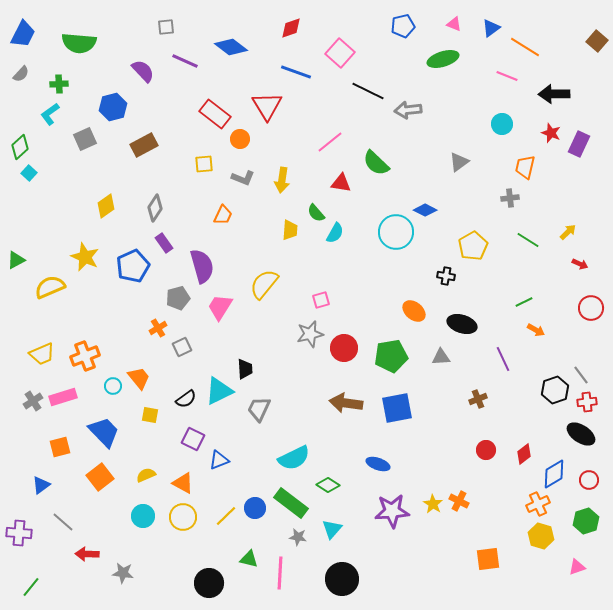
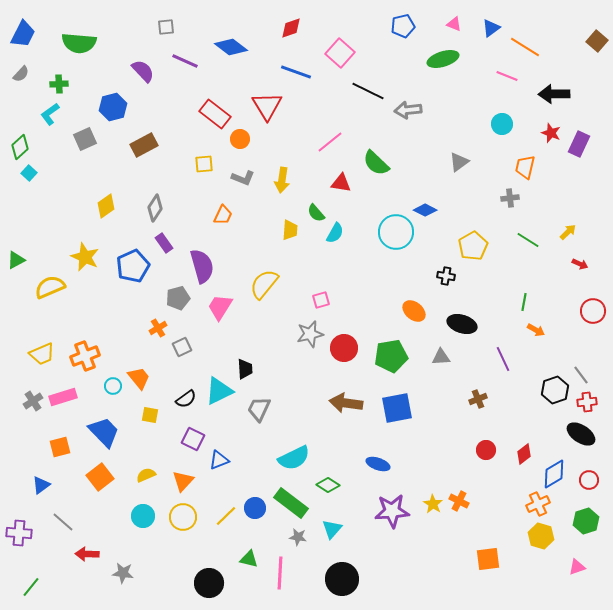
green line at (524, 302): rotated 54 degrees counterclockwise
red circle at (591, 308): moved 2 px right, 3 px down
orange triangle at (183, 483): moved 2 px up; rotated 45 degrees clockwise
